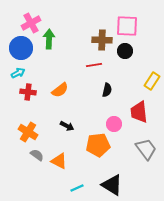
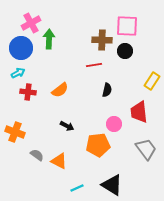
orange cross: moved 13 px left; rotated 12 degrees counterclockwise
